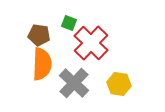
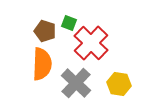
brown pentagon: moved 6 px right, 4 px up; rotated 10 degrees clockwise
gray cross: moved 2 px right
